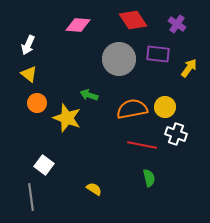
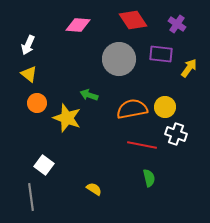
purple rectangle: moved 3 px right
